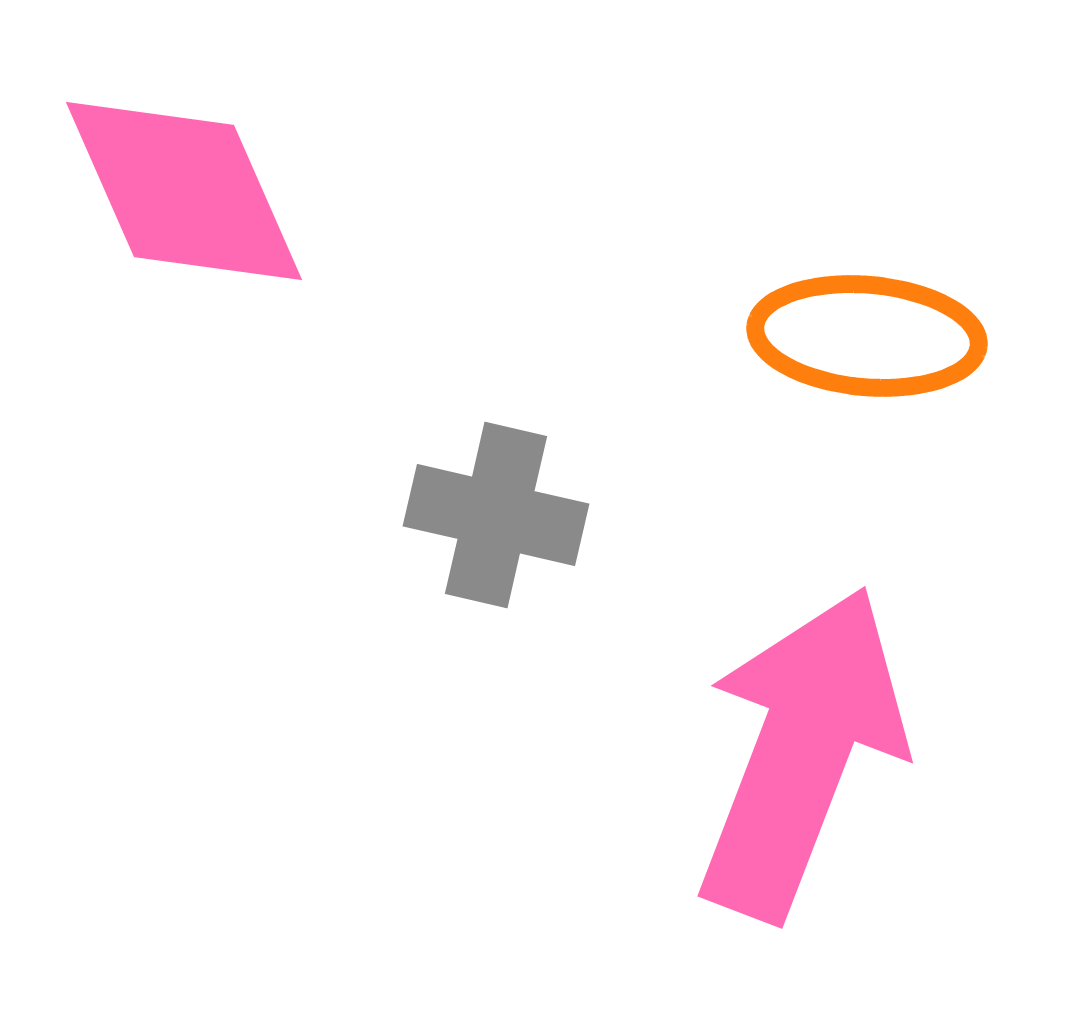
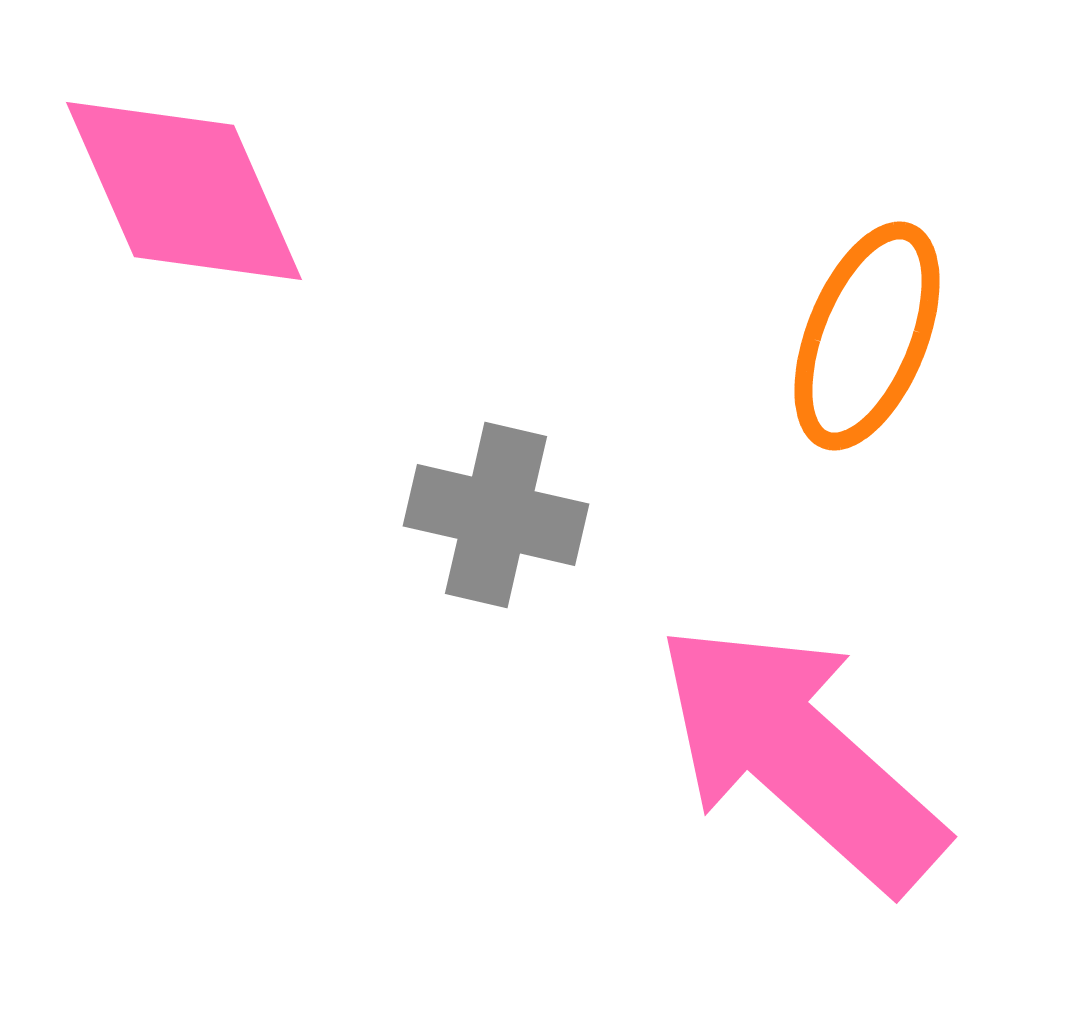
orange ellipse: rotated 73 degrees counterclockwise
pink arrow: moved 1 px left, 3 px down; rotated 69 degrees counterclockwise
